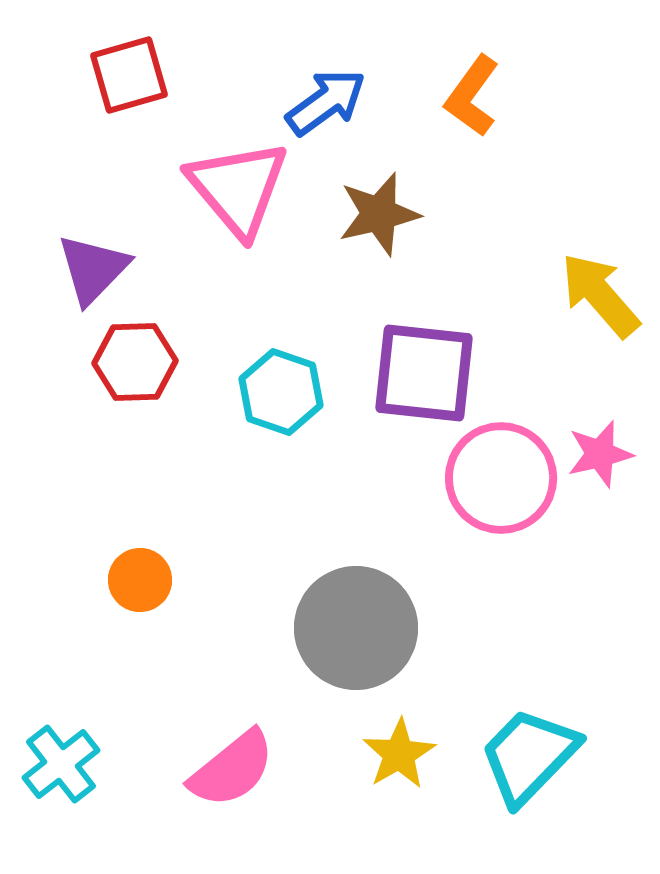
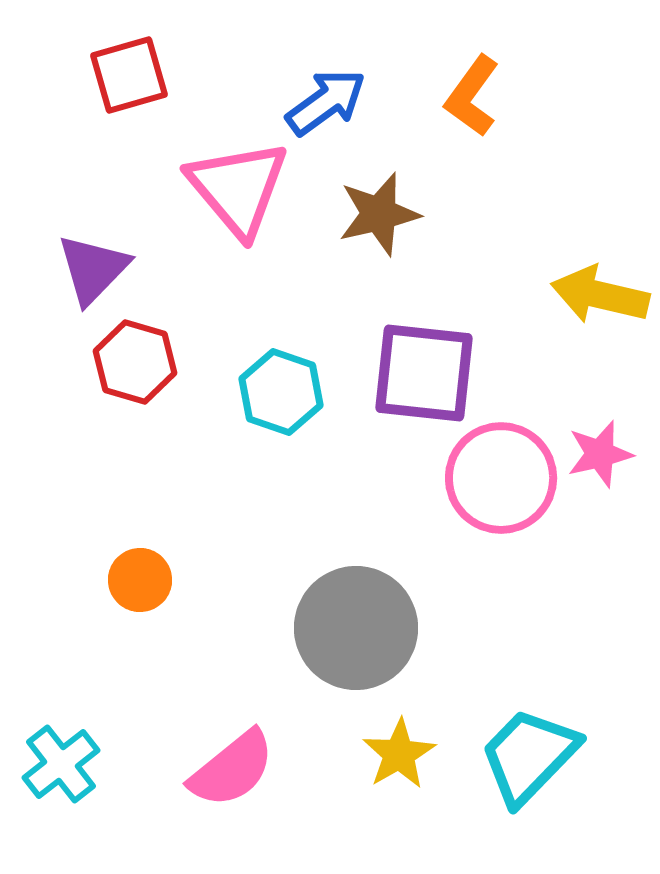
yellow arrow: rotated 36 degrees counterclockwise
red hexagon: rotated 18 degrees clockwise
